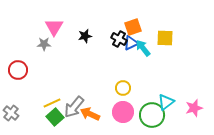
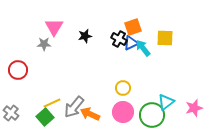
green square: moved 10 px left
